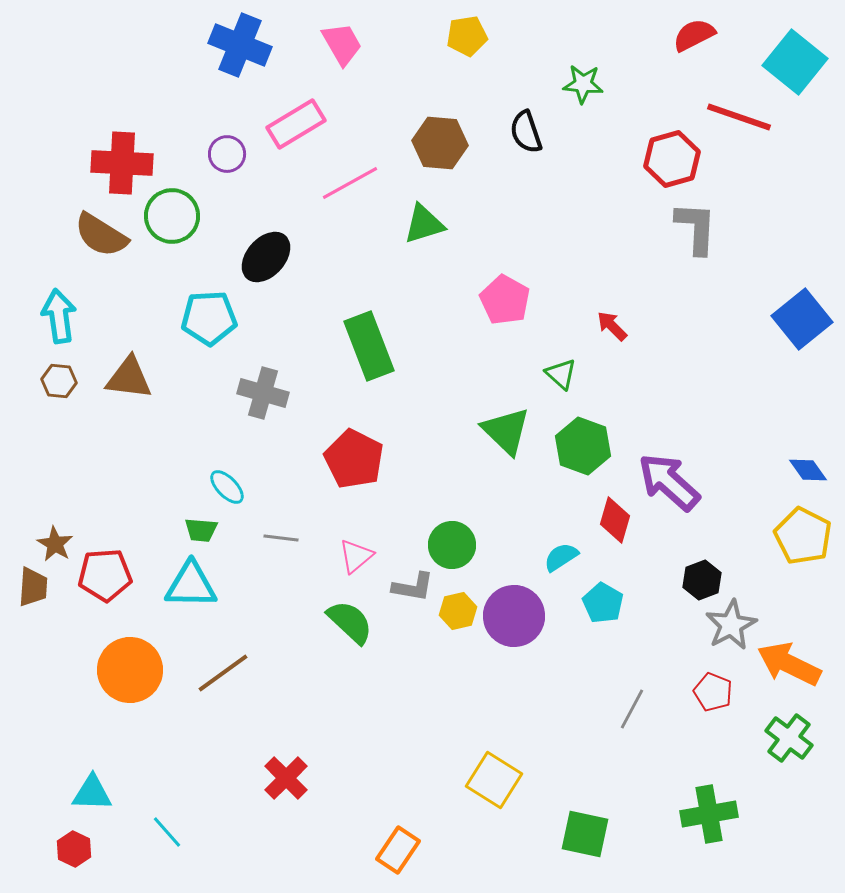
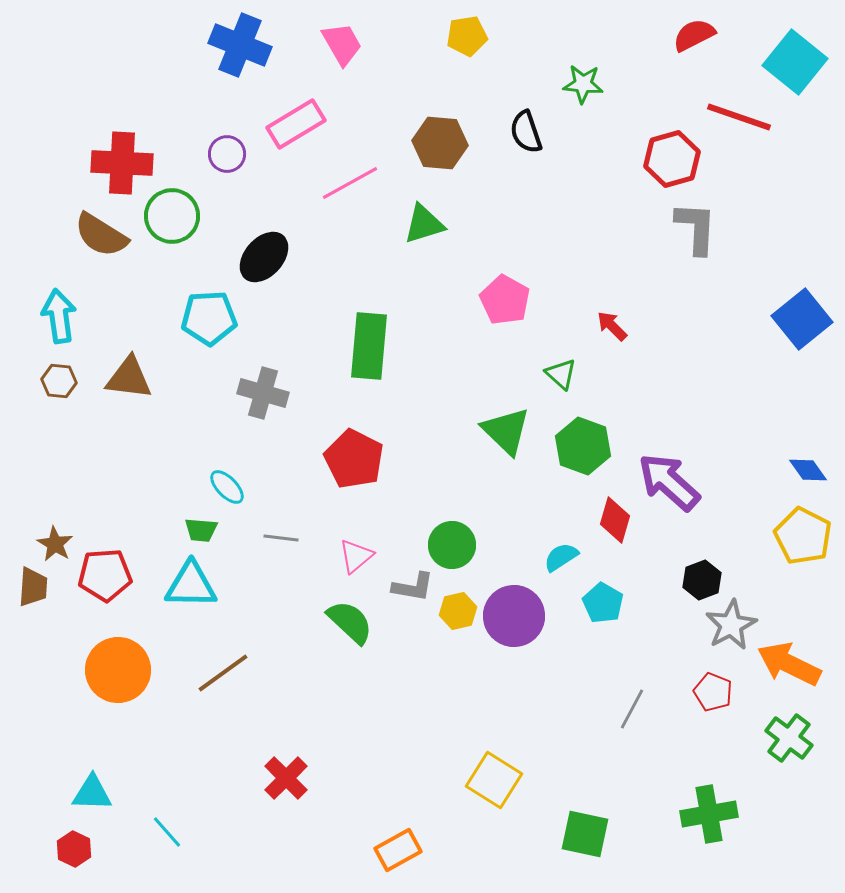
black ellipse at (266, 257): moved 2 px left
green rectangle at (369, 346): rotated 26 degrees clockwise
orange circle at (130, 670): moved 12 px left
orange rectangle at (398, 850): rotated 27 degrees clockwise
